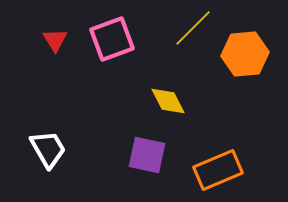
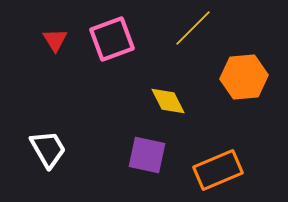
orange hexagon: moved 1 px left, 23 px down
